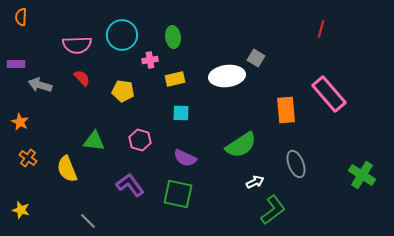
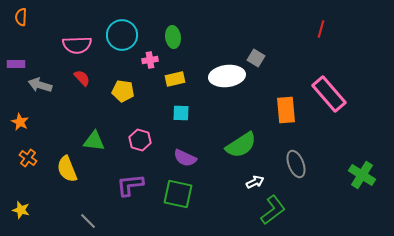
purple L-shape: rotated 60 degrees counterclockwise
